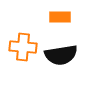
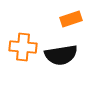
orange rectangle: moved 11 px right, 2 px down; rotated 20 degrees counterclockwise
